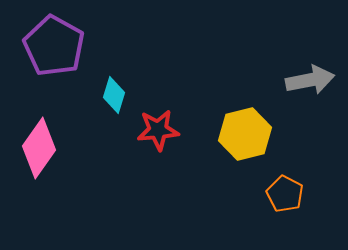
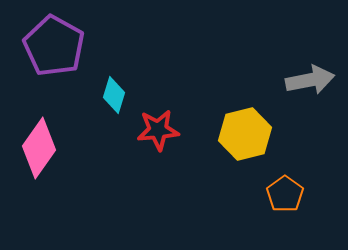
orange pentagon: rotated 9 degrees clockwise
